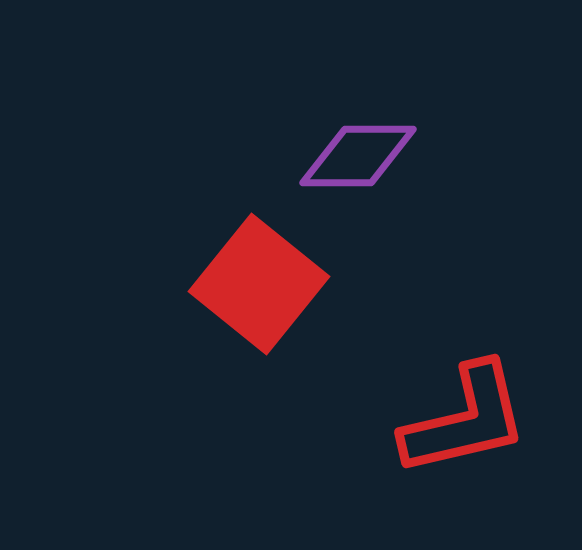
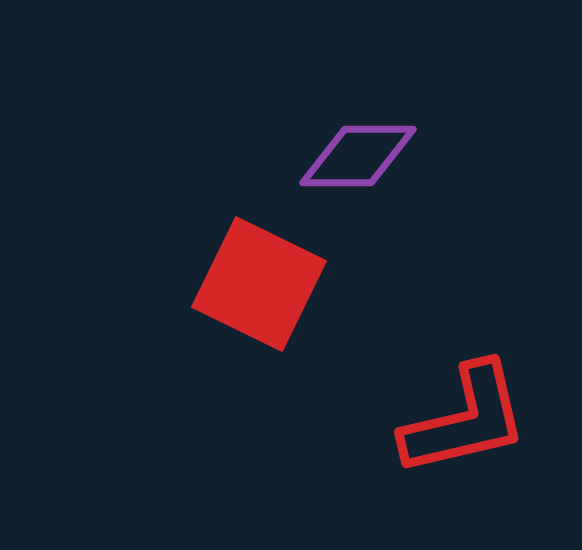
red square: rotated 13 degrees counterclockwise
